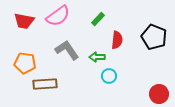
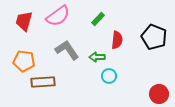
red trapezoid: rotated 95 degrees clockwise
orange pentagon: moved 1 px left, 2 px up
brown rectangle: moved 2 px left, 2 px up
